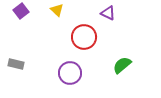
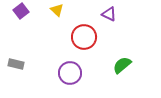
purple triangle: moved 1 px right, 1 px down
